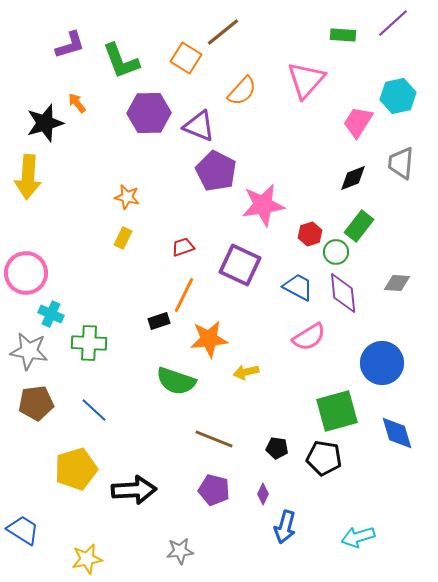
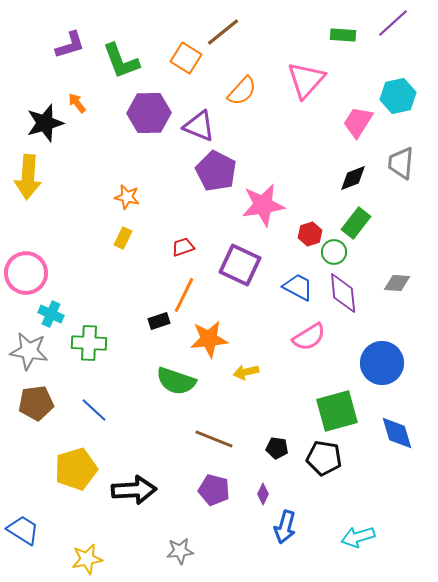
green rectangle at (359, 226): moved 3 px left, 3 px up
green circle at (336, 252): moved 2 px left
